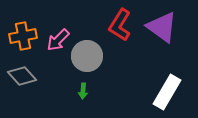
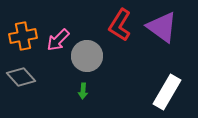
gray diamond: moved 1 px left, 1 px down
